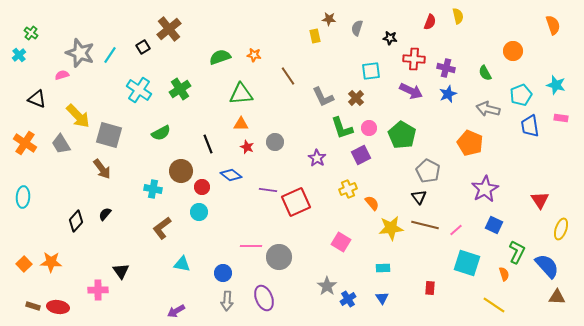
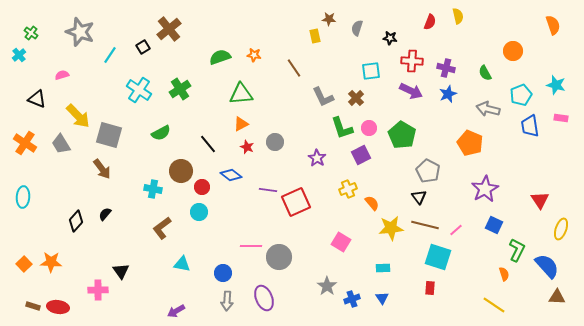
gray star at (80, 53): moved 21 px up
red cross at (414, 59): moved 2 px left, 2 px down
brown line at (288, 76): moved 6 px right, 8 px up
orange triangle at (241, 124): rotated 28 degrees counterclockwise
black line at (208, 144): rotated 18 degrees counterclockwise
green L-shape at (517, 252): moved 2 px up
cyan square at (467, 263): moved 29 px left, 6 px up
blue cross at (348, 299): moved 4 px right; rotated 14 degrees clockwise
